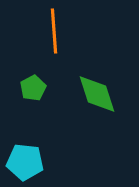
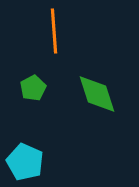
cyan pentagon: rotated 18 degrees clockwise
